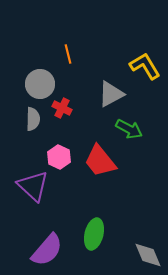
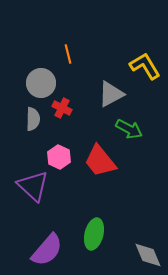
gray circle: moved 1 px right, 1 px up
